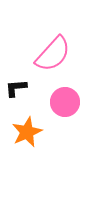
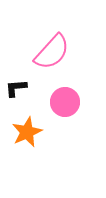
pink semicircle: moved 1 px left, 2 px up
